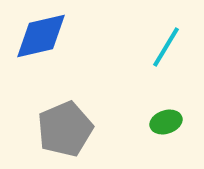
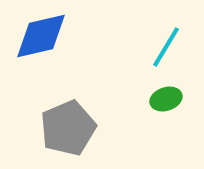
green ellipse: moved 23 px up
gray pentagon: moved 3 px right, 1 px up
